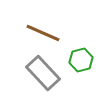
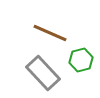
brown line: moved 7 px right
